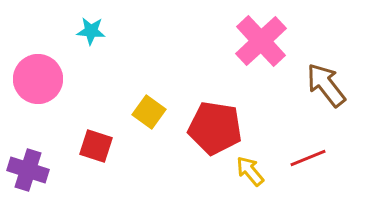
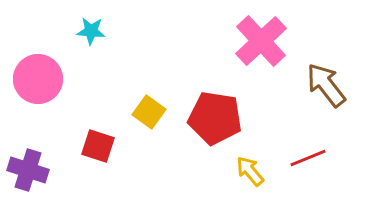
red pentagon: moved 10 px up
red square: moved 2 px right
